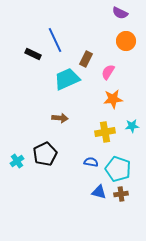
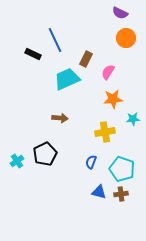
orange circle: moved 3 px up
cyan star: moved 1 px right, 7 px up
blue semicircle: rotated 80 degrees counterclockwise
cyan pentagon: moved 4 px right
